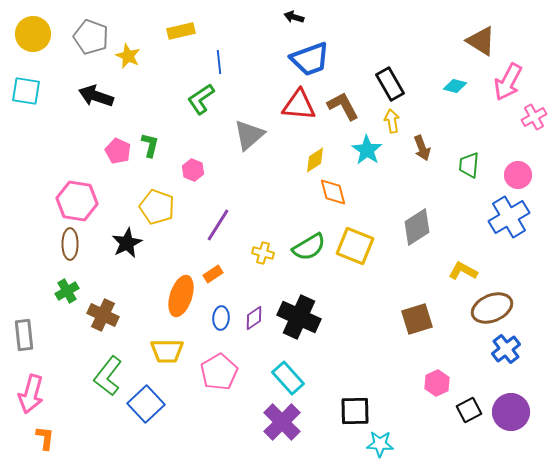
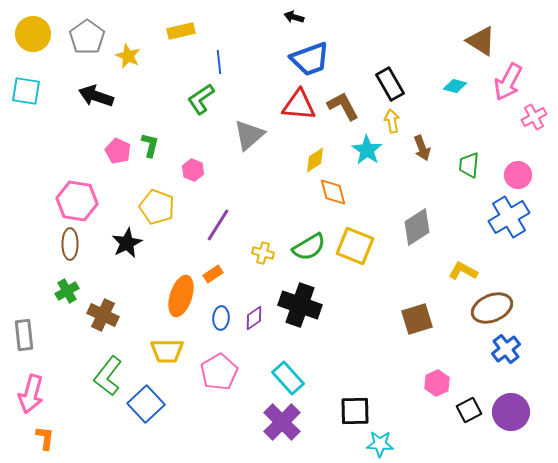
gray pentagon at (91, 37): moved 4 px left; rotated 16 degrees clockwise
black cross at (299, 317): moved 1 px right, 12 px up; rotated 6 degrees counterclockwise
